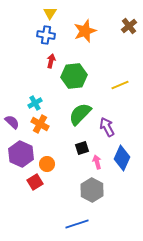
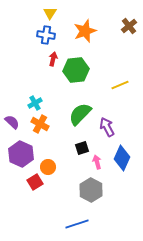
red arrow: moved 2 px right, 2 px up
green hexagon: moved 2 px right, 6 px up
orange circle: moved 1 px right, 3 px down
gray hexagon: moved 1 px left
